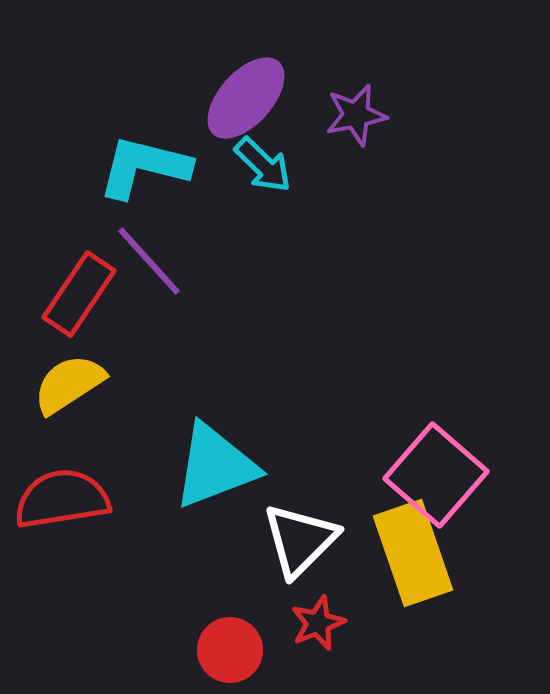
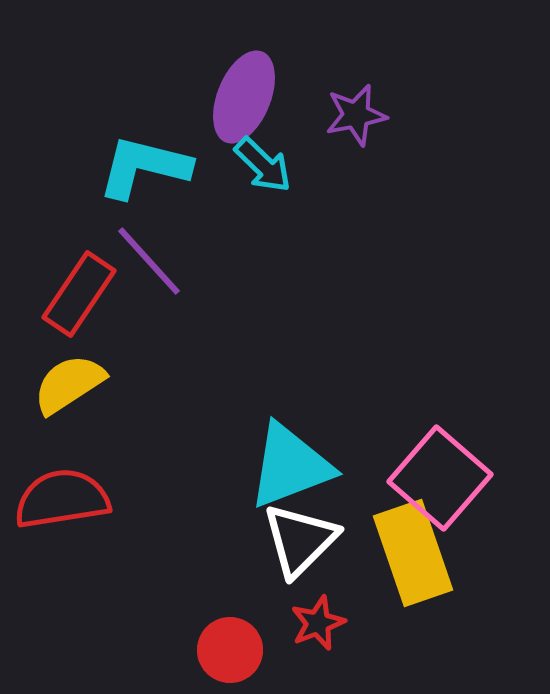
purple ellipse: moved 2 px left, 1 px up; rotated 20 degrees counterclockwise
cyan triangle: moved 75 px right
pink square: moved 4 px right, 3 px down
